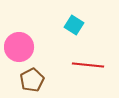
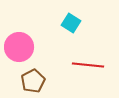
cyan square: moved 3 px left, 2 px up
brown pentagon: moved 1 px right, 1 px down
